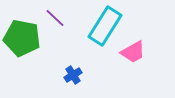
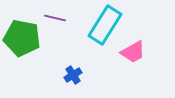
purple line: rotated 30 degrees counterclockwise
cyan rectangle: moved 1 px up
